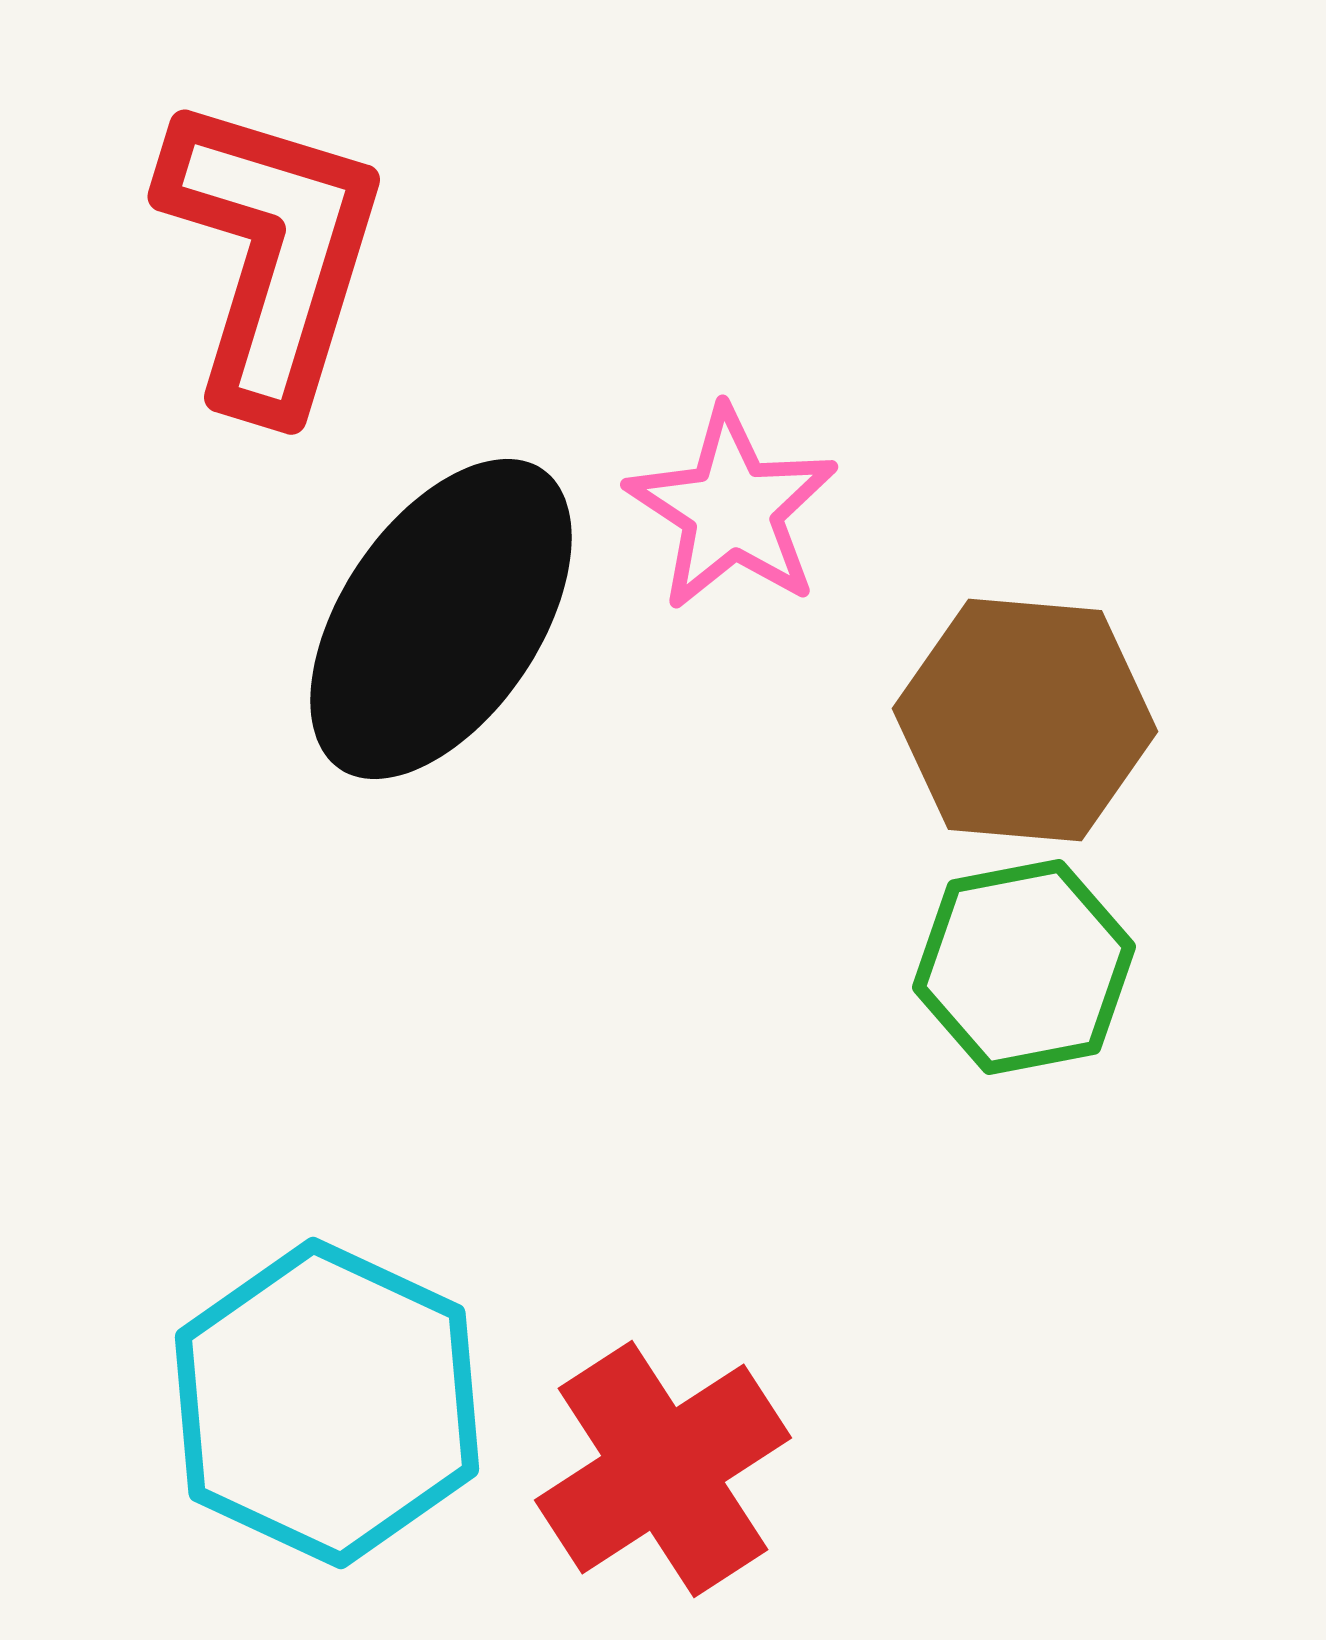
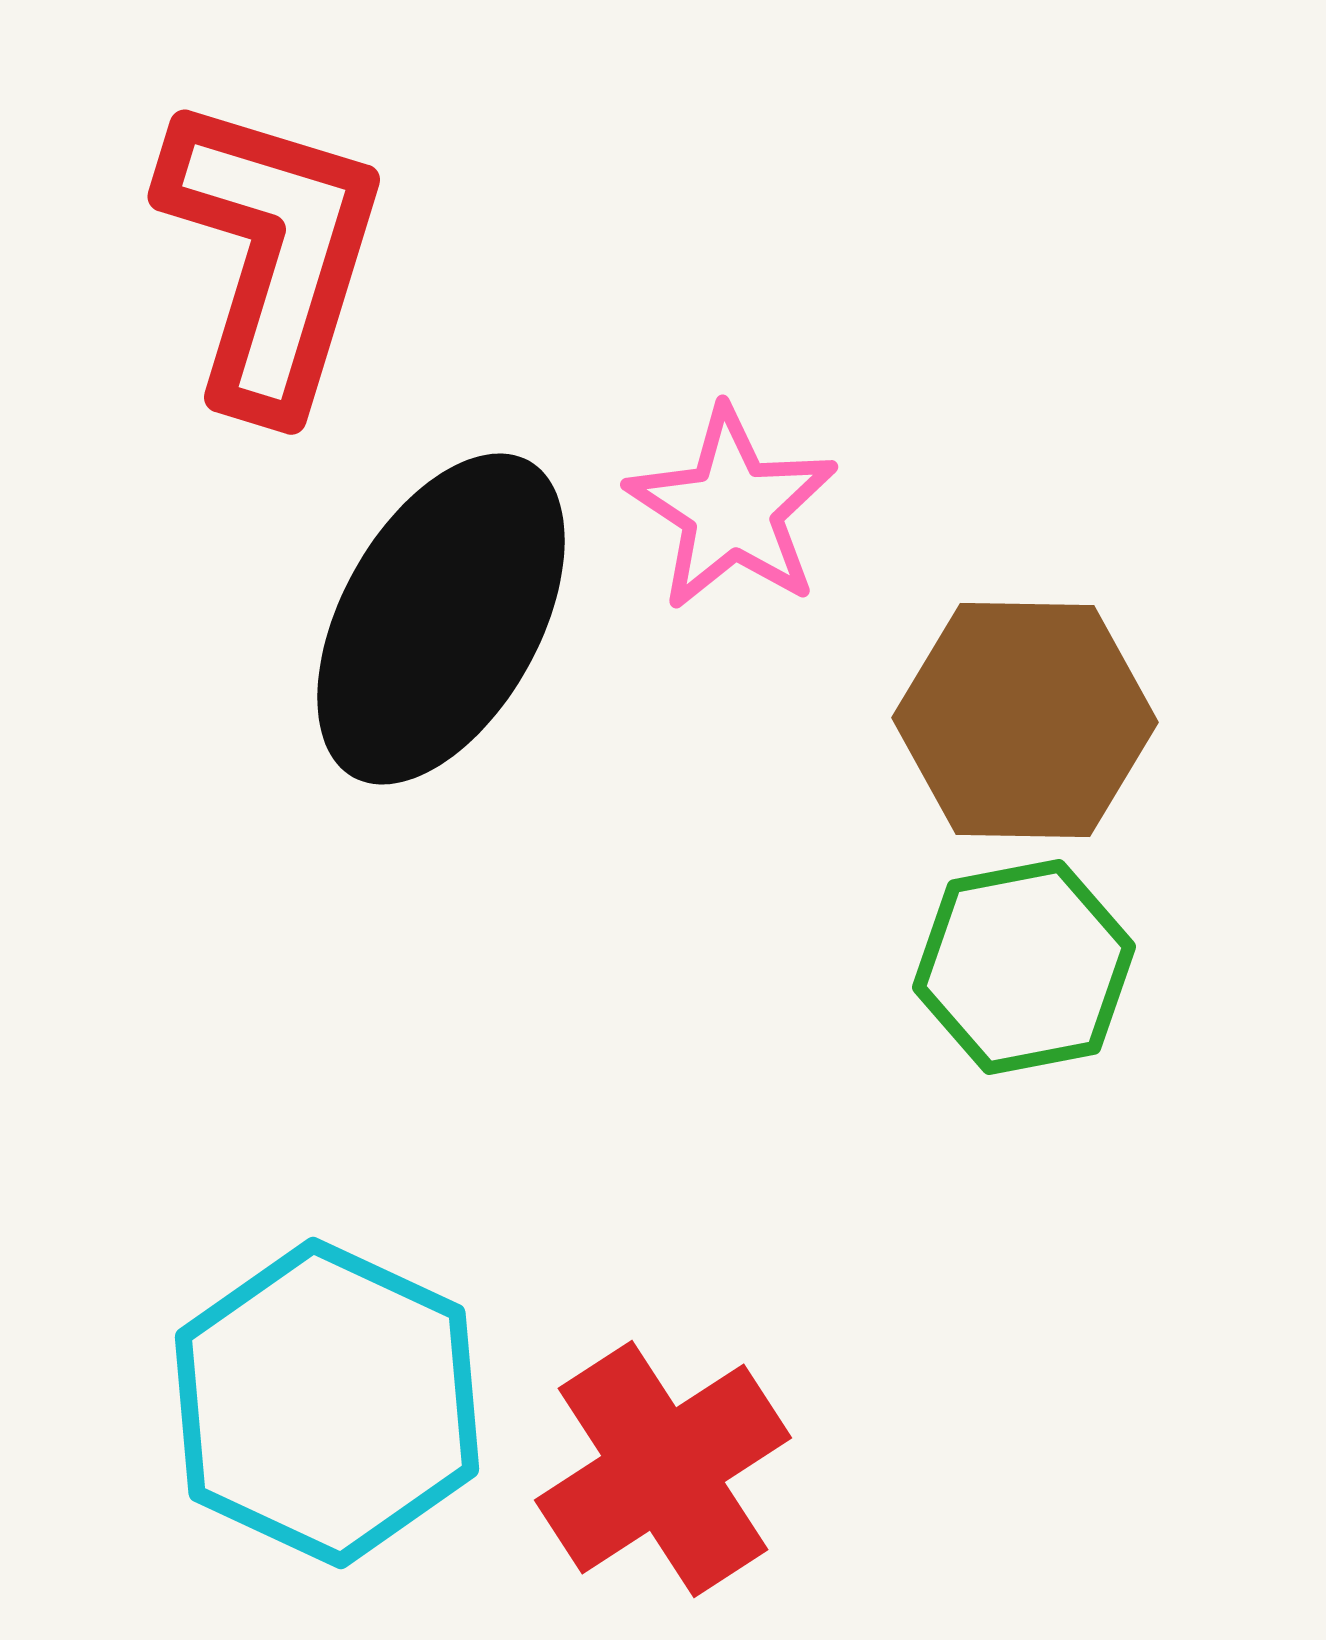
black ellipse: rotated 5 degrees counterclockwise
brown hexagon: rotated 4 degrees counterclockwise
